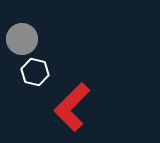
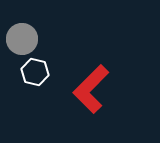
red L-shape: moved 19 px right, 18 px up
